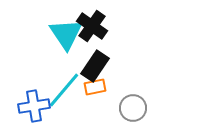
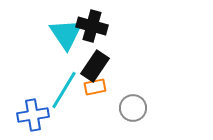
black cross: rotated 20 degrees counterclockwise
cyan line: rotated 9 degrees counterclockwise
blue cross: moved 1 px left, 9 px down
